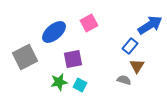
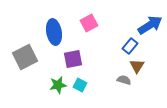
blue ellipse: rotated 60 degrees counterclockwise
green star: moved 1 px left, 3 px down
